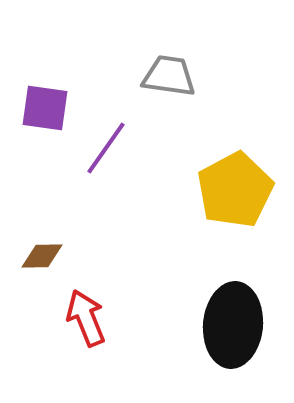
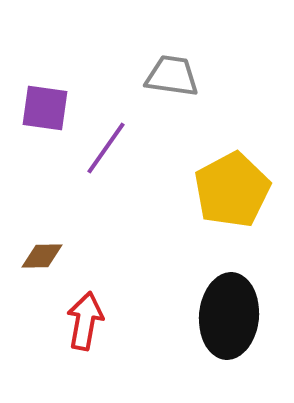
gray trapezoid: moved 3 px right
yellow pentagon: moved 3 px left
red arrow: moved 1 px left, 3 px down; rotated 32 degrees clockwise
black ellipse: moved 4 px left, 9 px up
